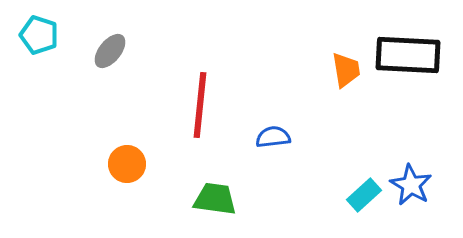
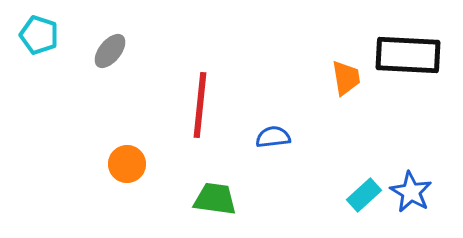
orange trapezoid: moved 8 px down
blue star: moved 7 px down
